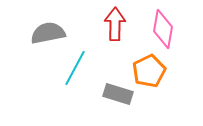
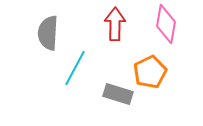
pink diamond: moved 3 px right, 5 px up
gray semicircle: rotated 76 degrees counterclockwise
orange pentagon: moved 1 px right, 1 px down
